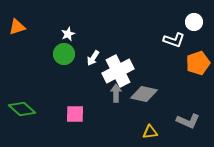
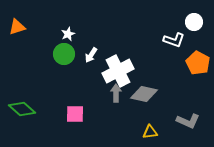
white arrow: moved 2 px left, 3 px up
orange pentagon: rotated 25 degrees counterclockwise
